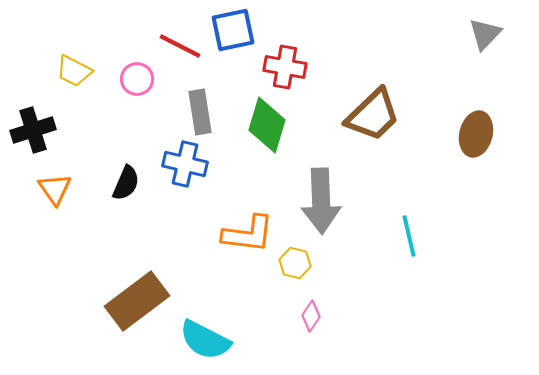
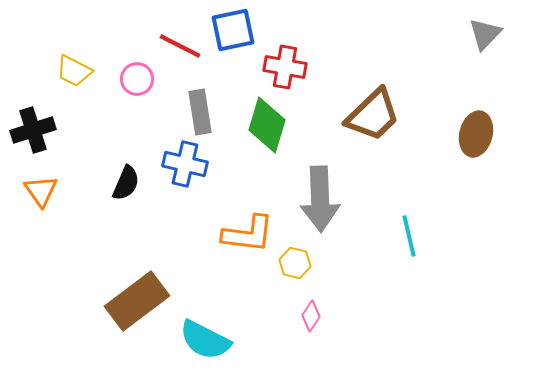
orange triangle: moved 14 px left, 2 px down
gray arrow: moved 1 px left, 2 px up
